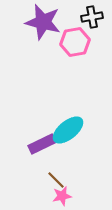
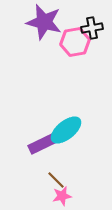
black cross: moved 11 px down
purple star: moved 1 px right
cyan ellipse: moved 2 px left
